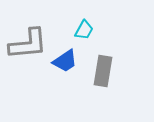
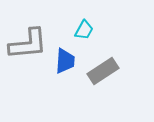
blue trapezoid: rotated 52 degrees counterclockwise
gray rectangle: rotated 48 degrees clockwise
